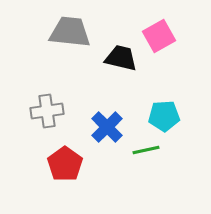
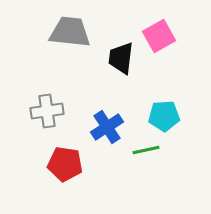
black trapezoid: rotated 96 degrees counterclockwise
blue cross: rotated 12 degrees clockwise
red pentagon: rotated 28 degrees counterclockwise
